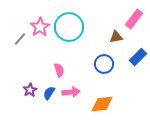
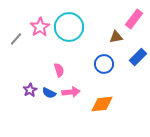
gray line: moved 4 px left
blue semicircle: rotated 96 degrees counterclockwise
